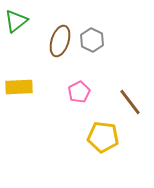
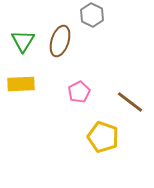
green triangle: moved 7 px right, 20 px down; rotated 20 degrees counterclockwise
gray hexagon: moved 25 px up
yellow rectangle: moved 2 px right, 3 px up
brown line: rotated 16 degrees counterclockwise
yellow pentagon: rotated 12 degrees clockwise
